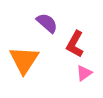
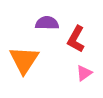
purple semicircle: rotated 40 degrees counterclockwise
red L-shape: moved 1 px right, 5 px up
